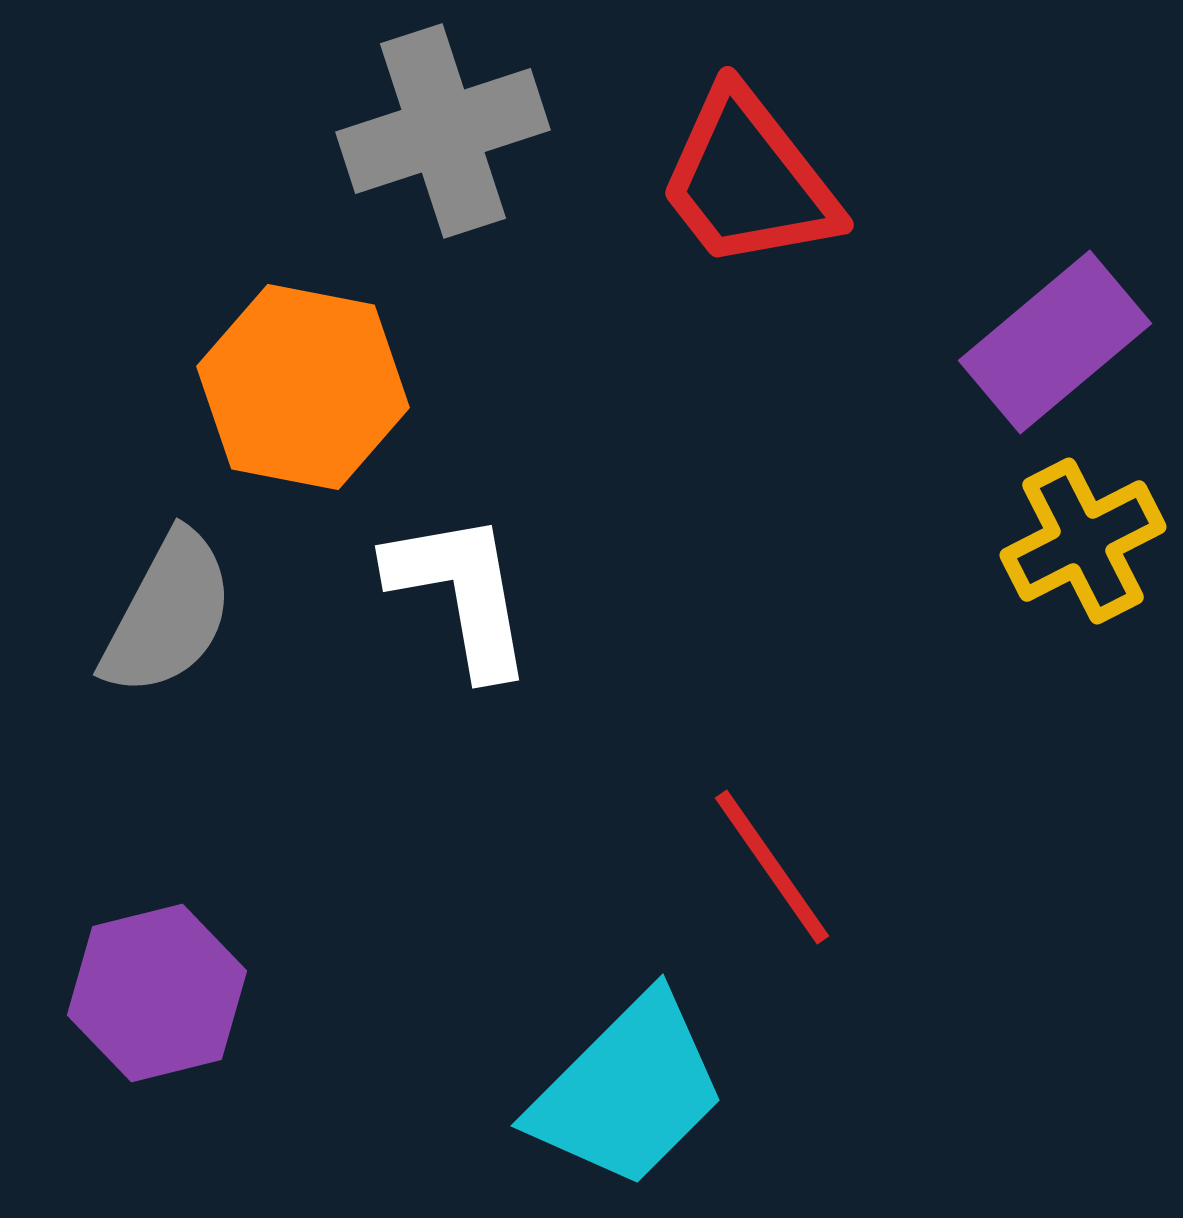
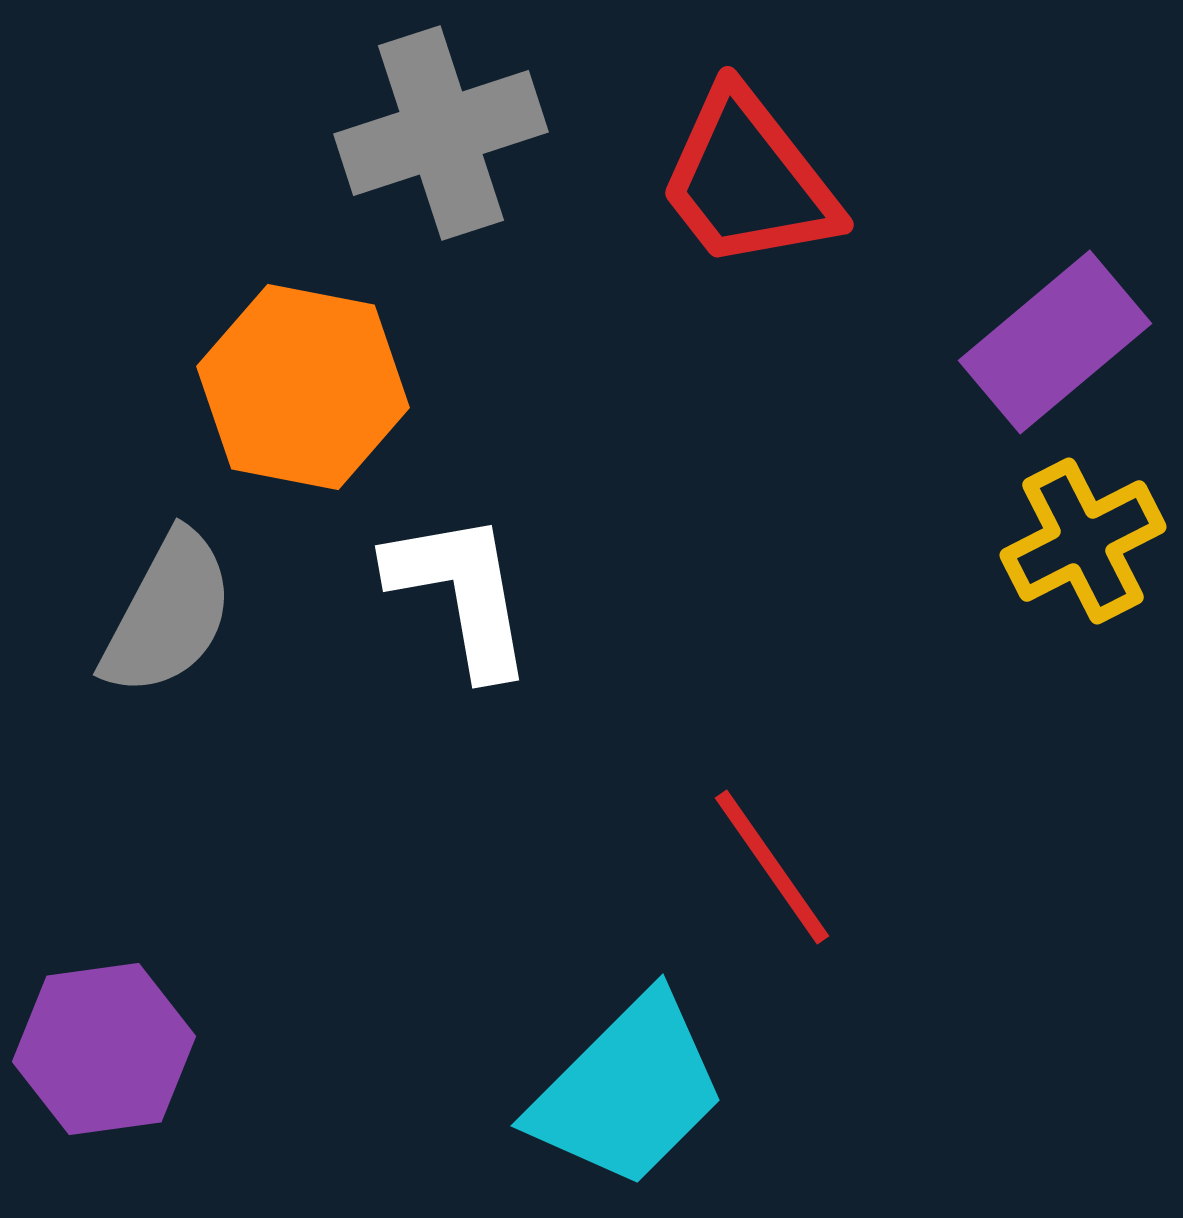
gray cross: moved 2 px left, 2 px down
purple hexagon: moved 53 px left, 56 px down; rotated 6 degrees clockwise
